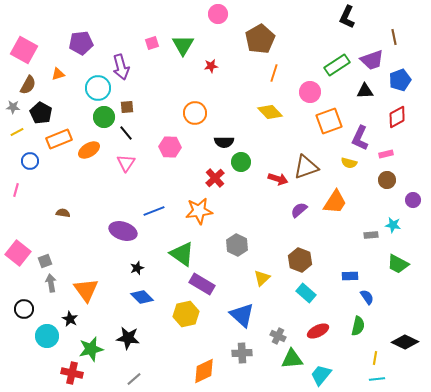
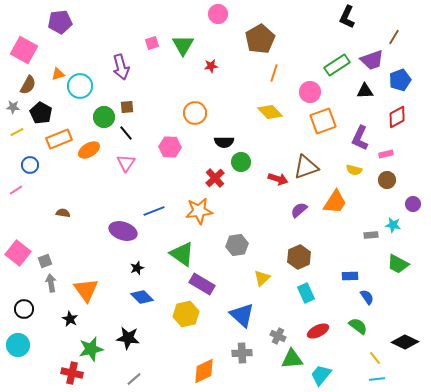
brown line at (394, 37): rotated 42 degrees clockwise
purple pentagon at (81, 43): moved 21 px left, 21 px up
cyan circle at (98, 88): moved 18 px left, 2 px up
orange square at (329, 121): moved 6 px left
blue circle at (30, 161): moved 4 px down
yellow semicircle at (349, 163): moved 5 px right, 7 px down
pink line at (16, 190): rotated 40 degrees clockwise
purple circle at (413, 200): moved 4 px down
gray hexagon at (237, 245): rotated 25 degrees clockwise
brown hexagon at (300, 260): moved 1 px left, 3 px up; rotated 15 degrees clockwise
cyan rectangle at (306, 293): rotated 24 degrees clockwise
green semicircle at (358, 326): rotated 66 degrees counterclockwise
cyan circle at (47, 336): moved 29 px left, 9 px down
yellow line at (375, 358): rotated 48 degrees counterclockwise
